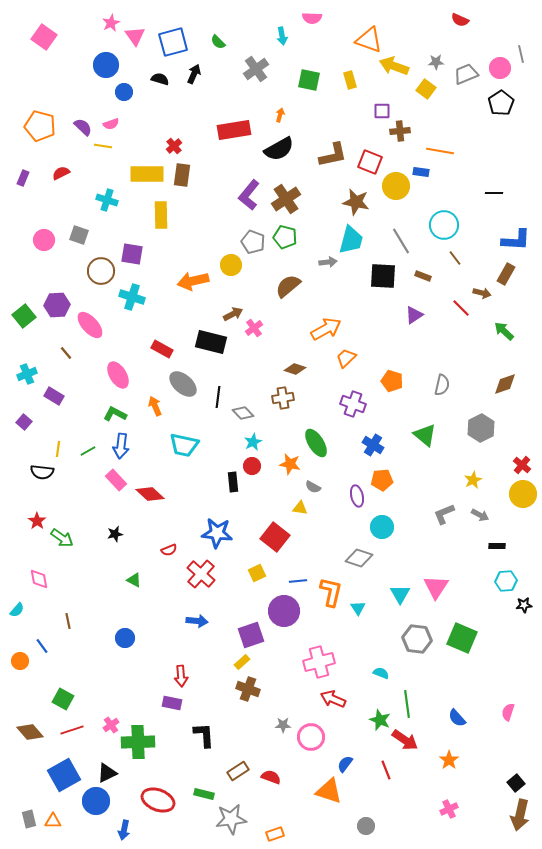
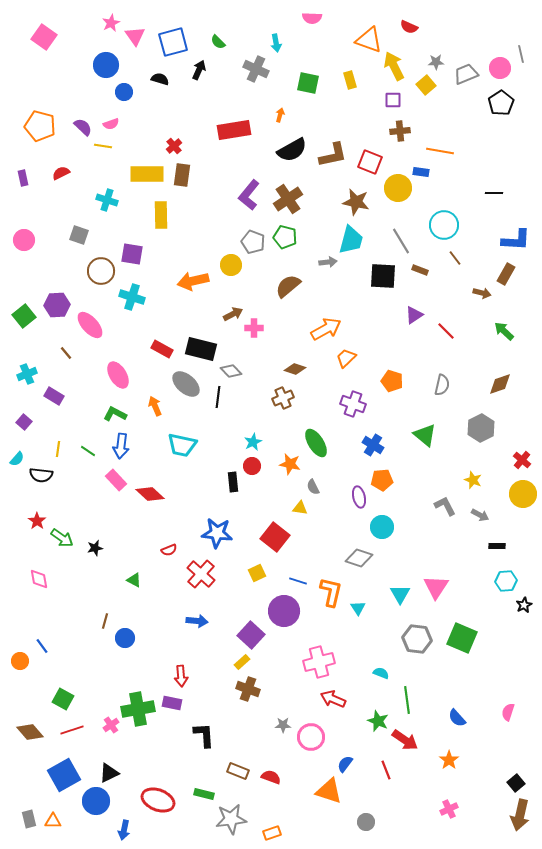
red semicircle at (460, 20): moved 51 px left, 7 px down
cyan arrow at (282, 36): moved 6 px left, 7 px down
yellow arrow at (394, 66): rotated 44 degrees clockwise
gray cross at (256, 69): rotated 30 degrees counterclockwise
black arrow at (194, 74): moved 5 px right, 4 px up
green square at (309, 80): moved 1 px left, 3 px down
yellow square at (426, 89): moved 4 px up; rotated 12 degrees clockwise
purple square at (382, 111): moved 11 px right, 11 px up
black semicircle at (279, 149): moved 13 px right, 1 px down
purple rectangle at (23, 178): rotated 35 degrees counterclockwise
yellow circle at (396, 186): moved 2 px right, 2 px down
brown cross at (286, 199): moved 2 px right
pink circle at (44, 240): moved 20 px left
brown rectangle at (423, 276): moved 3 px left, 6 px up
red line at (461, 308): moved 15 px left, 23 px down
pink cross at (254, 328): rotated 36 degrees clockwise
black rectangle at (211, 342): moved 10 px left, 7 px down
gray ellipse at (183, 384): moved 3 px right
brown diamond at (505, 384): moved 5 px left
brown cross at (283, 398): rotated 15 degrees counterclockwise
gray diamond at (243, 413): moved 12 px left, 42 px up
cyan trapezoid at (184, 445): moved 2 px left
green line at (88, 451): rotated 63 degrees clockwise
red cross at (522, 465): moved 5 px up
black semicircle at (42, 472): moved 1 px left, 3 px down
yellow star at (473, 480): rotated 24 degrees counterclockwise
gray semicircle at (313, 487): rotated 35 degrees clockwise
purple ellipse at (357, 496): moved 2 px right, 1 px down
gray L-shape at (444, 514): moved 1 px right, 8 px up; rotated 85 degrees clockwise
black star at (115, 534): moved 20 px left, 14 px down
blue line at (298, 581): rotated 24 degrees clockwise
black star at (524, 605): rotated 21 degrees counterclockwise
cyan semicircle at (17, 610): moved 151 px up
brown line at (68, 621): moved 37 px right; rotated 28 degrees clockwise
purple square at (251, 635): rotated 28 degrees counterclockwise
green line at (407, 704): moved 4 px up
green star at (380, 720): moved 2 px left, 1 px down
green cross at (138, 742): moved 33 px up; rotated 8 degrees counterclockwise
brown rectangle at (238, 771): rotated 55 degrees clockwise
black triangle at (107, 773): moved 2 px right
gray circle at (366, 826): moved 4 px up
orange rectangle at (275, 834): moved 3 px left, 1 px up
